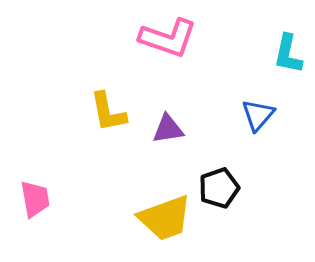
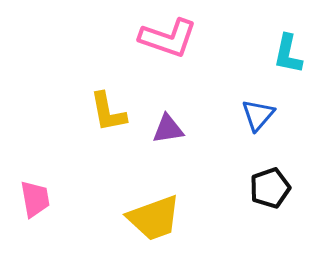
black pentagon: moved 51 px right
yellow trapezoid: moved 11 px left
